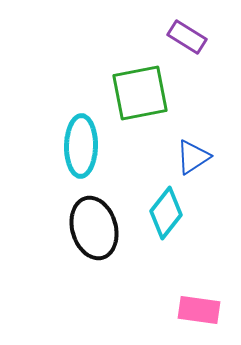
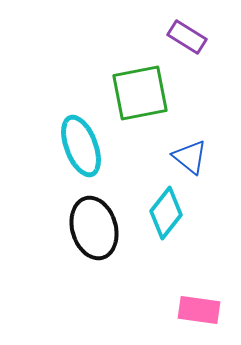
cyan ellipse: rotated 22 degrees counterclockwise
blue triangle: moved 3 px left; rotated 48 degrees counterclockwise
